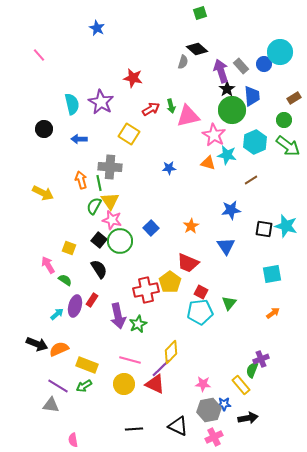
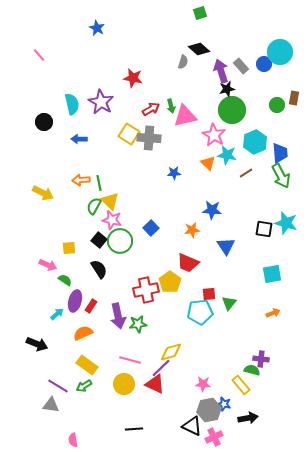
black diamond at (197, 49): moved 2 px right
black star at (227, 89): rotated 21 degrees clockwise
blue trapezoid at (252, 96): moved 28 px right, 57 px down
brown rectangle at (294, 98): rotated 48 degrees counterclockwise
pink triangle at (188, 116): moved 3 px left
green circle at (284, 120): moved 7 px left, 15 px up
black circle at (44, 129): moved 7 px up
green arrow at (288, 146): moved 7 px left, 30 px down; rotated 25 degrees clockwise
orange triangle at (208, 163): rotated 28 degrees clockwise
gray cross at (110, 167): moved 39 px right, 29 px up
blue star at (169, 168): moved 5 px right, 5 px down
orange arrow at (81, 180): rotated 78 degrees counterclockwise
brown line at (251, 180): moved 5 px left, 7 px up
yellow triangle at (110, 201): rotated 12 degrees counterclockwise
blue star at (231, 210): moved 19 px left; rotated 12 degrees clockwise
orange star at (191, 226): moved 1 px right, 4 px down; rotated 21 degrees clockwise
cyan star at (286, 226): moved 3 px up
yellow square at (69, 248): rotated 24 degrees counterclockwise
pink arrow at (48, 265): rotated 144 degrees clockwise
red square at (201, 292): moved 8 px right, 2 px down; rotated 32 degrees counterclockwise
red rectangle at (92, 300): moved 1 px left, 6 px down
purple ellipse at (75, 306): moved 5 px up
orange arrow at (273, 313): rotated 16 degrees clockwise
green star at (138, 324): rotated 18 degrees clockwise
orange semicircle at (59, 349): moved 24 px right, 16 px up
yellow diamond at (171, 352): rotated 30 degrees clockwise
purple cross at (261, 359): rotated 28 degrees clockwise
yellow rectangle at (87, 365): rotated 15 degrees clockwise
green semicircle at (252, 370): rotated 84 degrees clockwise
blue star at (224, 404): rotated 16 degrees clockwise
black triangle at (178, 426): moved 14 px right
